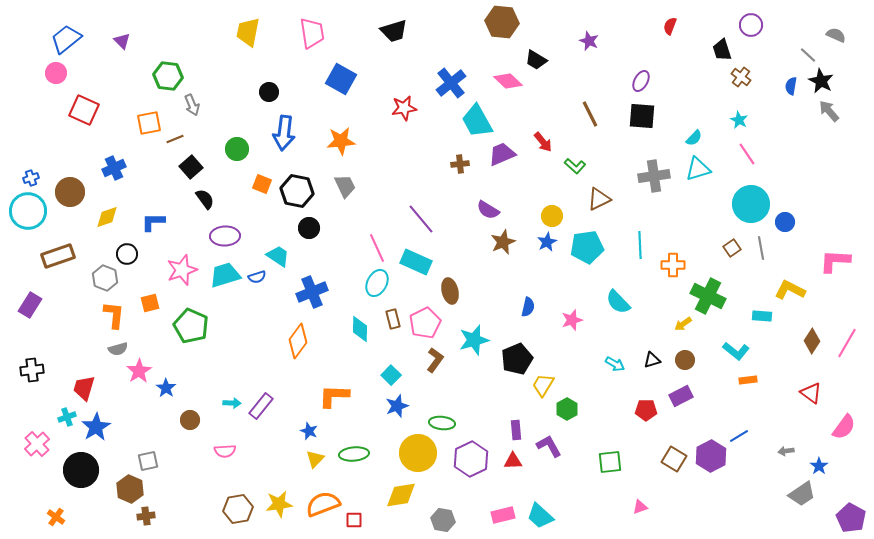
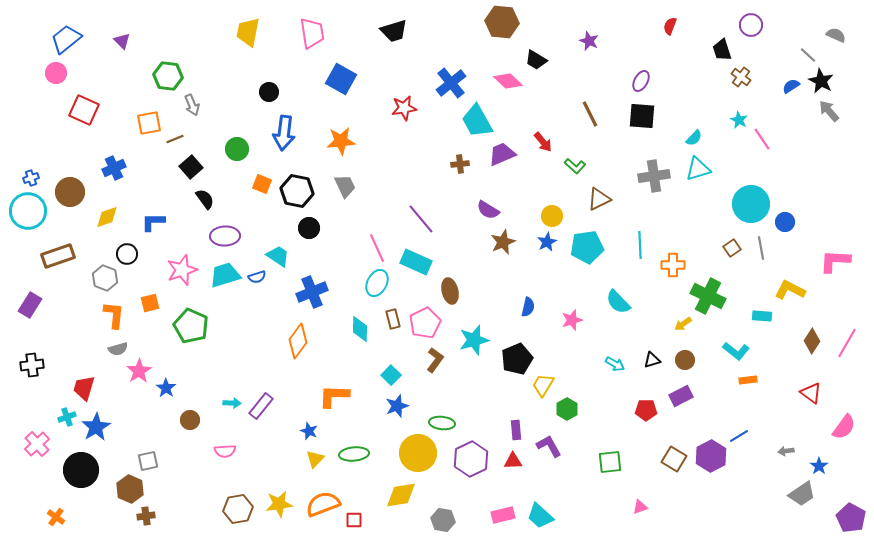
blue semicircle at (791, 86): rotated 48 degrees clockwise
pink line at (747, 154): moved 15 px right, 15 px up
black cross at (32, 370): moved 5 px up
